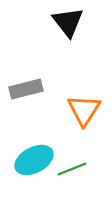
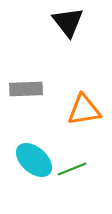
gray rectangle: rotated 12 degrees clockwise
orange triangle: rotated 48 degrees clockwise
cyan ellipse: rotated 69 degrees clockwise
